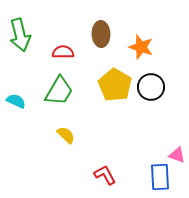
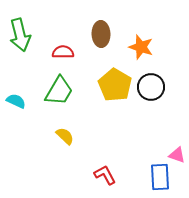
yellow semicircle: moved 1 px left, 1 px down
